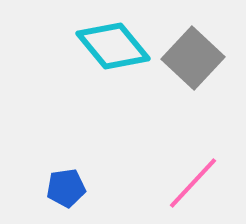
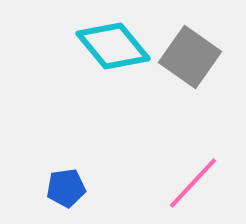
gray square: moved 3 px left, 1 px up; rotated 8 degrees counterclockwise
